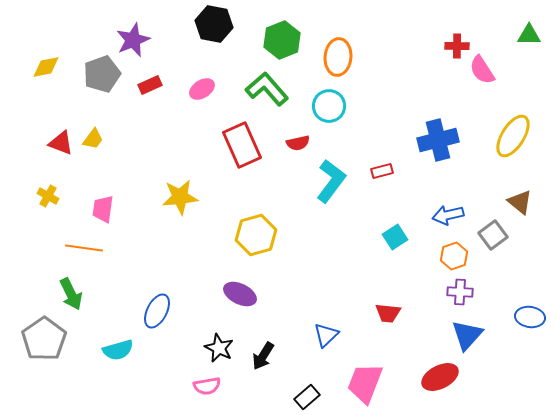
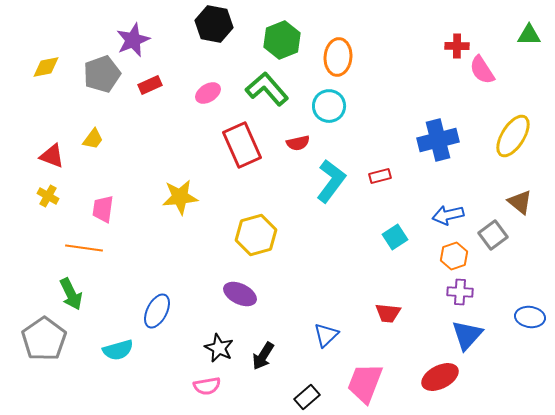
pink ellipse at (202, 89): moved 6 px right, 4 px down
red triangle at (61, 143): moved 9 px left, 13 px down
red rectangle at (382, 171): moved 2 px left, 5 px down
